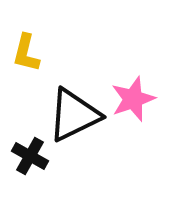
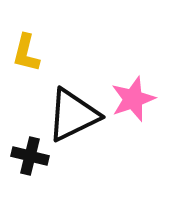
black triangle: moved 1 px left
black cross: rotated 15 degrees counterclockwise
